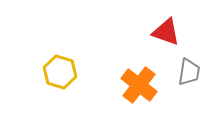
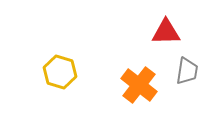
red triangle: rotated 20 degrees counterclockwise
gray trapezoid: moved 2 px left, 1 px up
